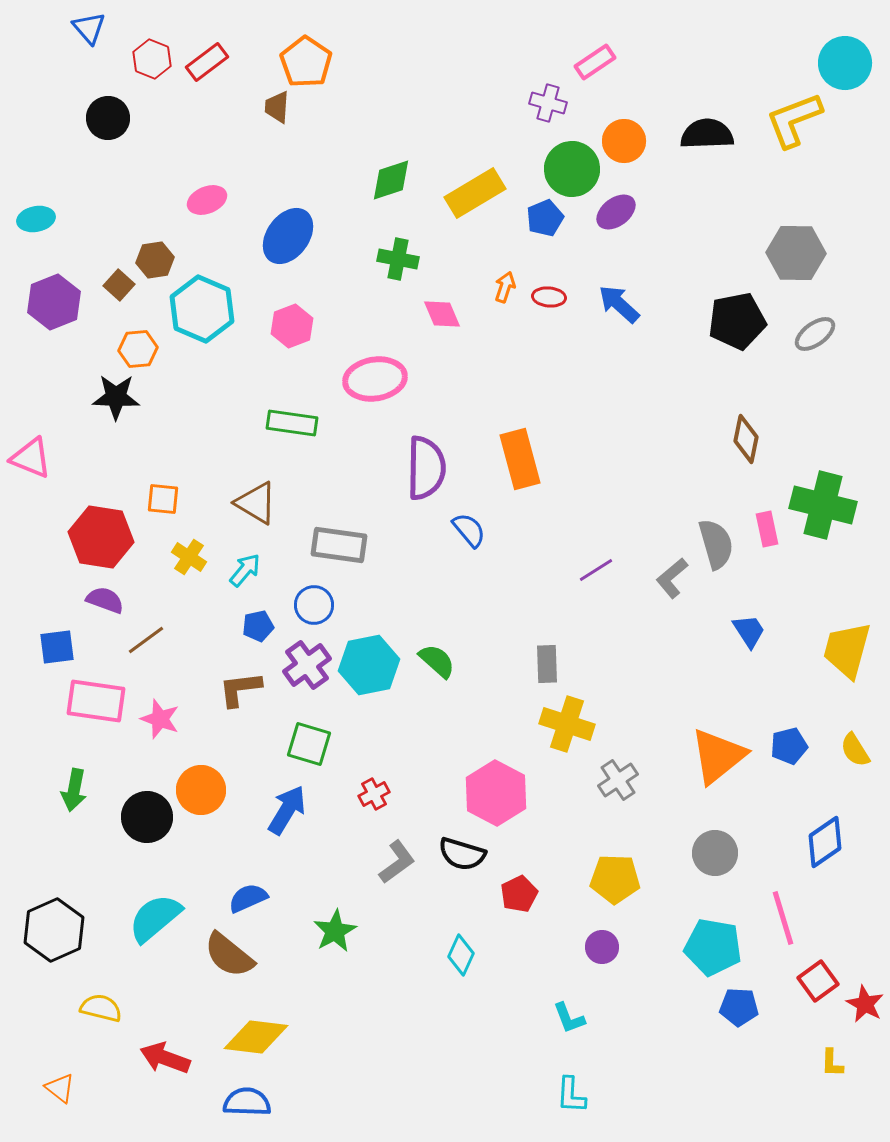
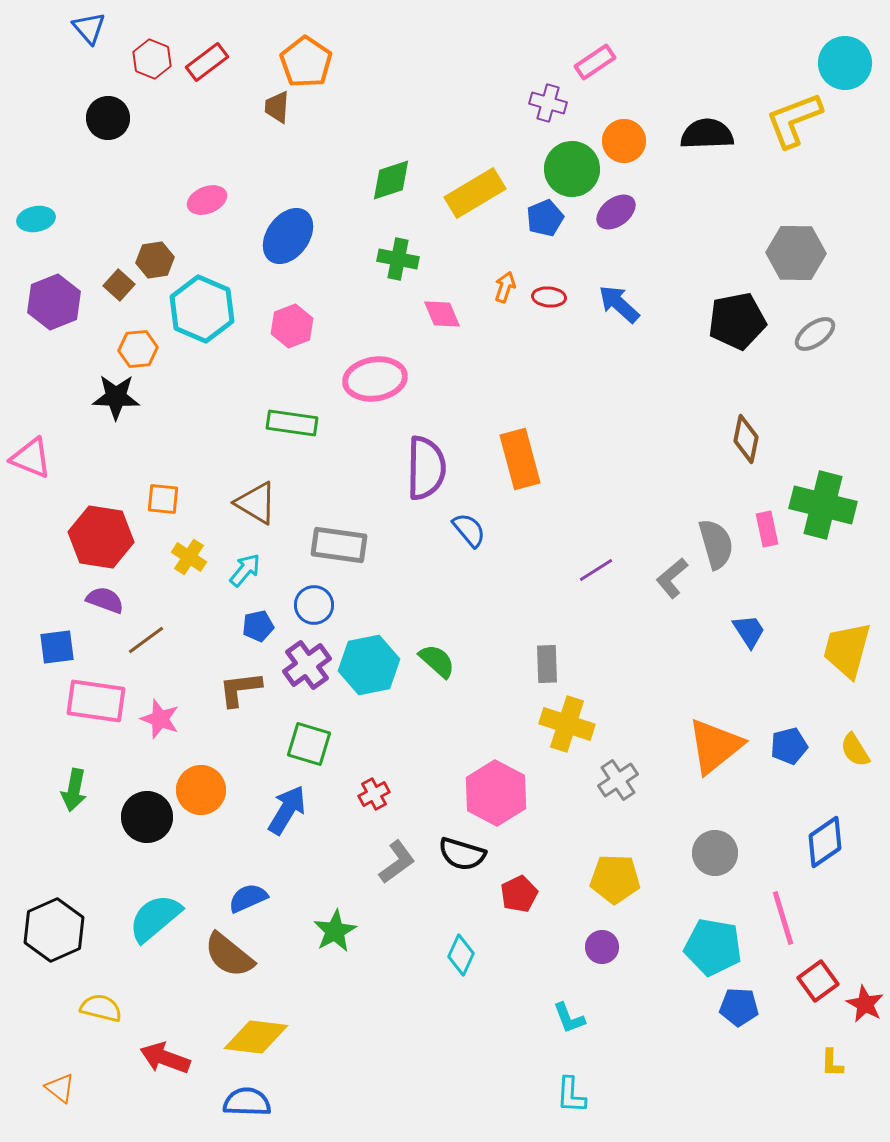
orange triangle at (718, 756): moved 3 px left, 10 px up
